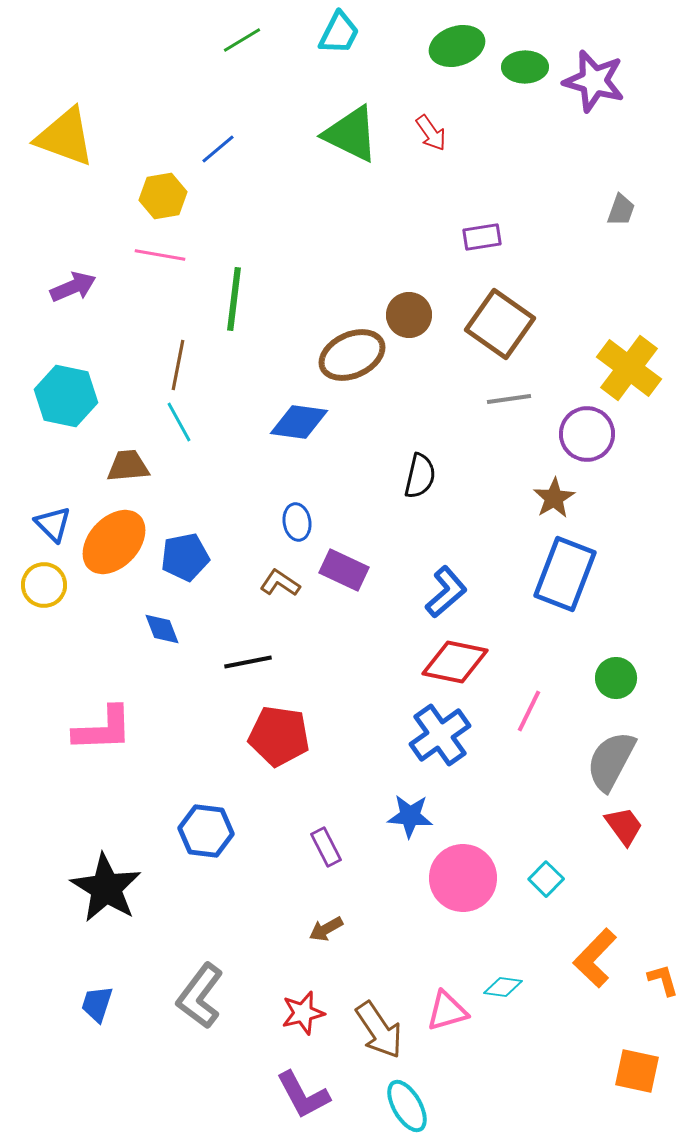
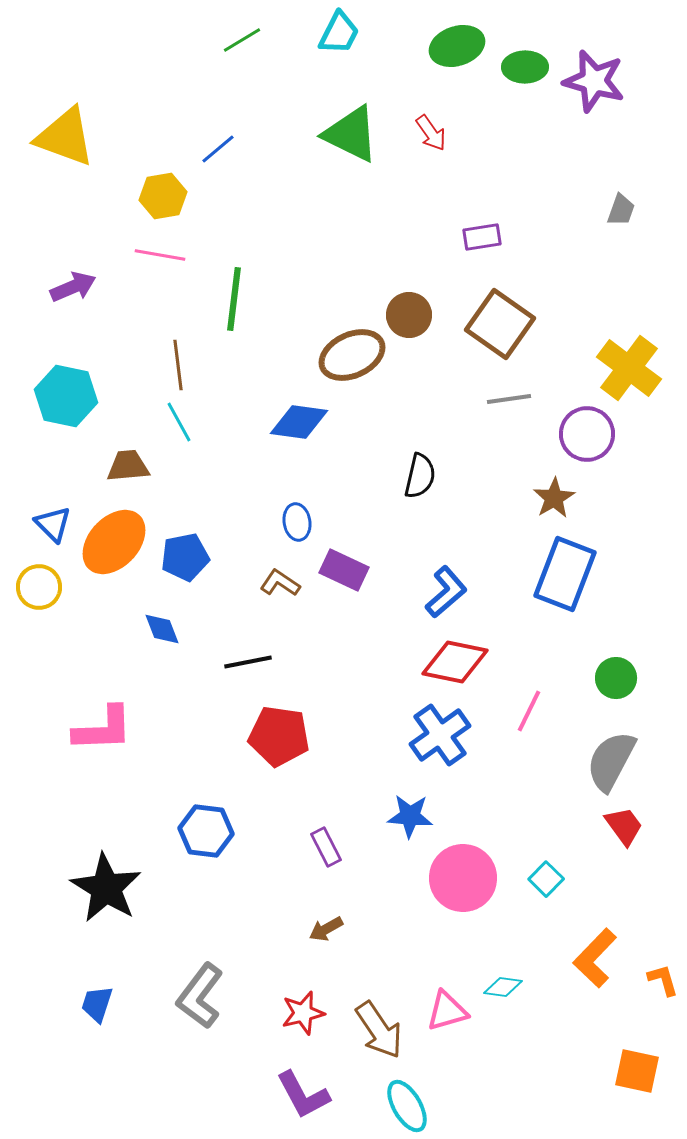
brown line at (178, 365): rotated 18 degrees counterclockwise
yellow circle at (44, 585): moved 5 px left, 2 px down
